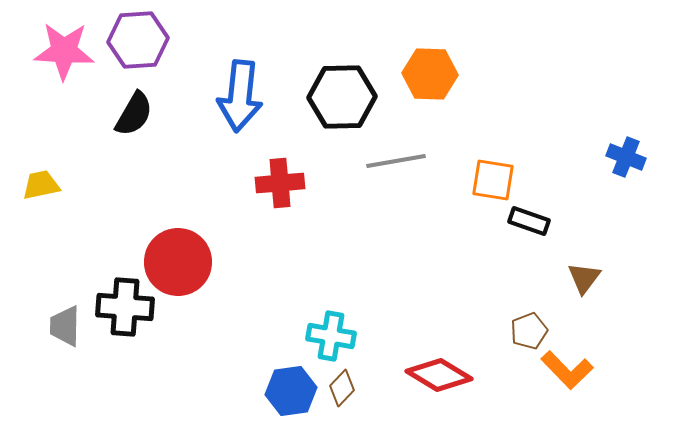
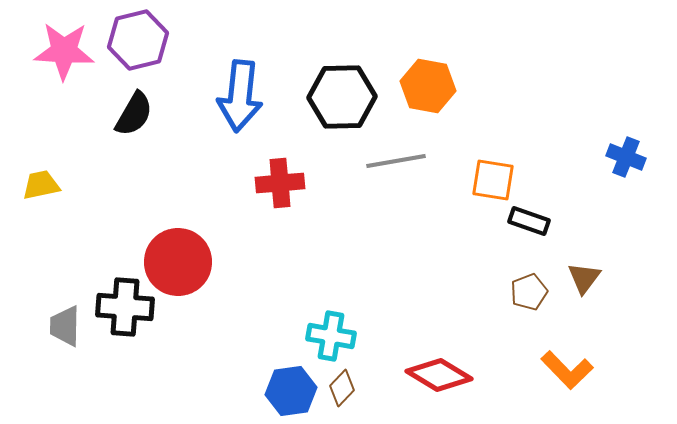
purple hexagon: rotated 10 degrees counterclockwise
orange hexagon: moved 2 px left, 12 px down; rotated 8 degrees clockwise
brown pentagon: moved 39 px up
